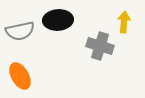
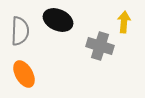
black ellipse: rotated 28 degrees clockwise
gray semicircle: rotated 76 degrees counterclockwise
orange ellipse: moved 4 px right, 2 px up
